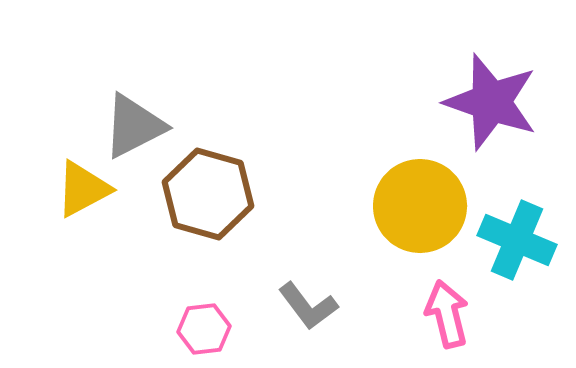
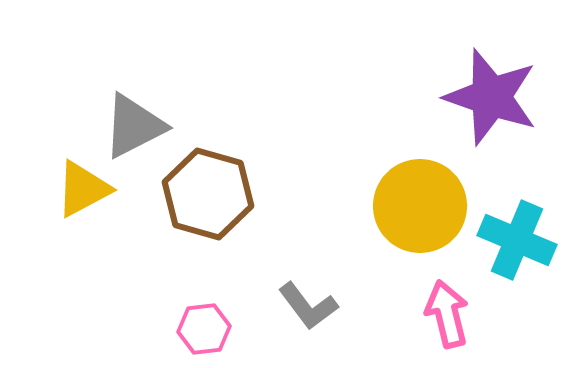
purple star: moved 5 px up
